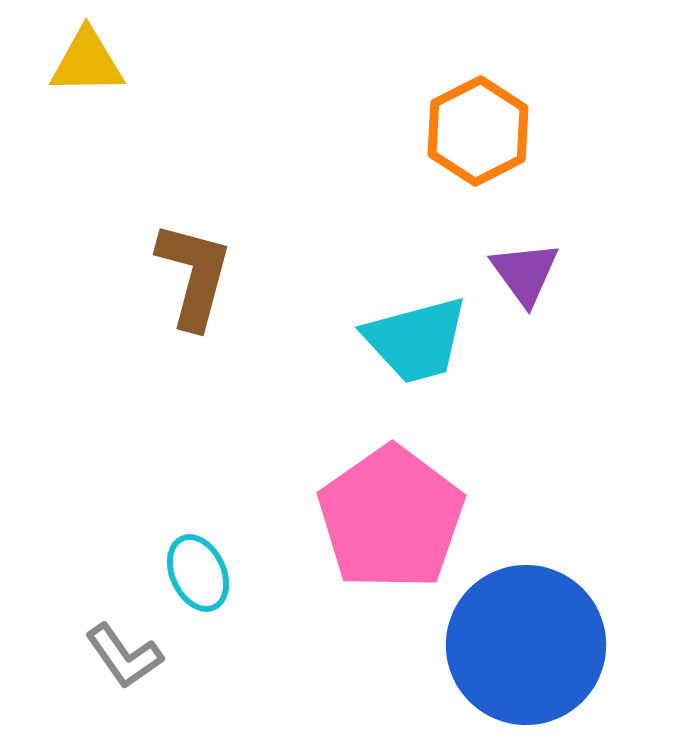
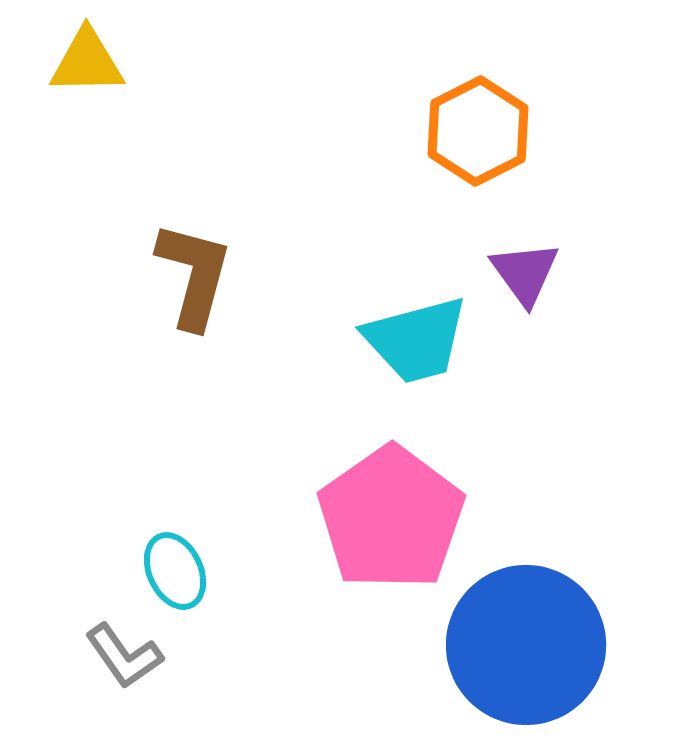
cyan ellipse: moved 23 px left, 2 px up
